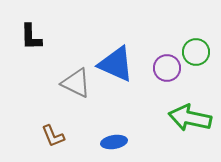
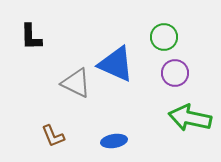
green circle: moved 32 px left, 15 px up
purple circle: moved 8 px right, 5 px down
blue ellipse: moved 1 px up
